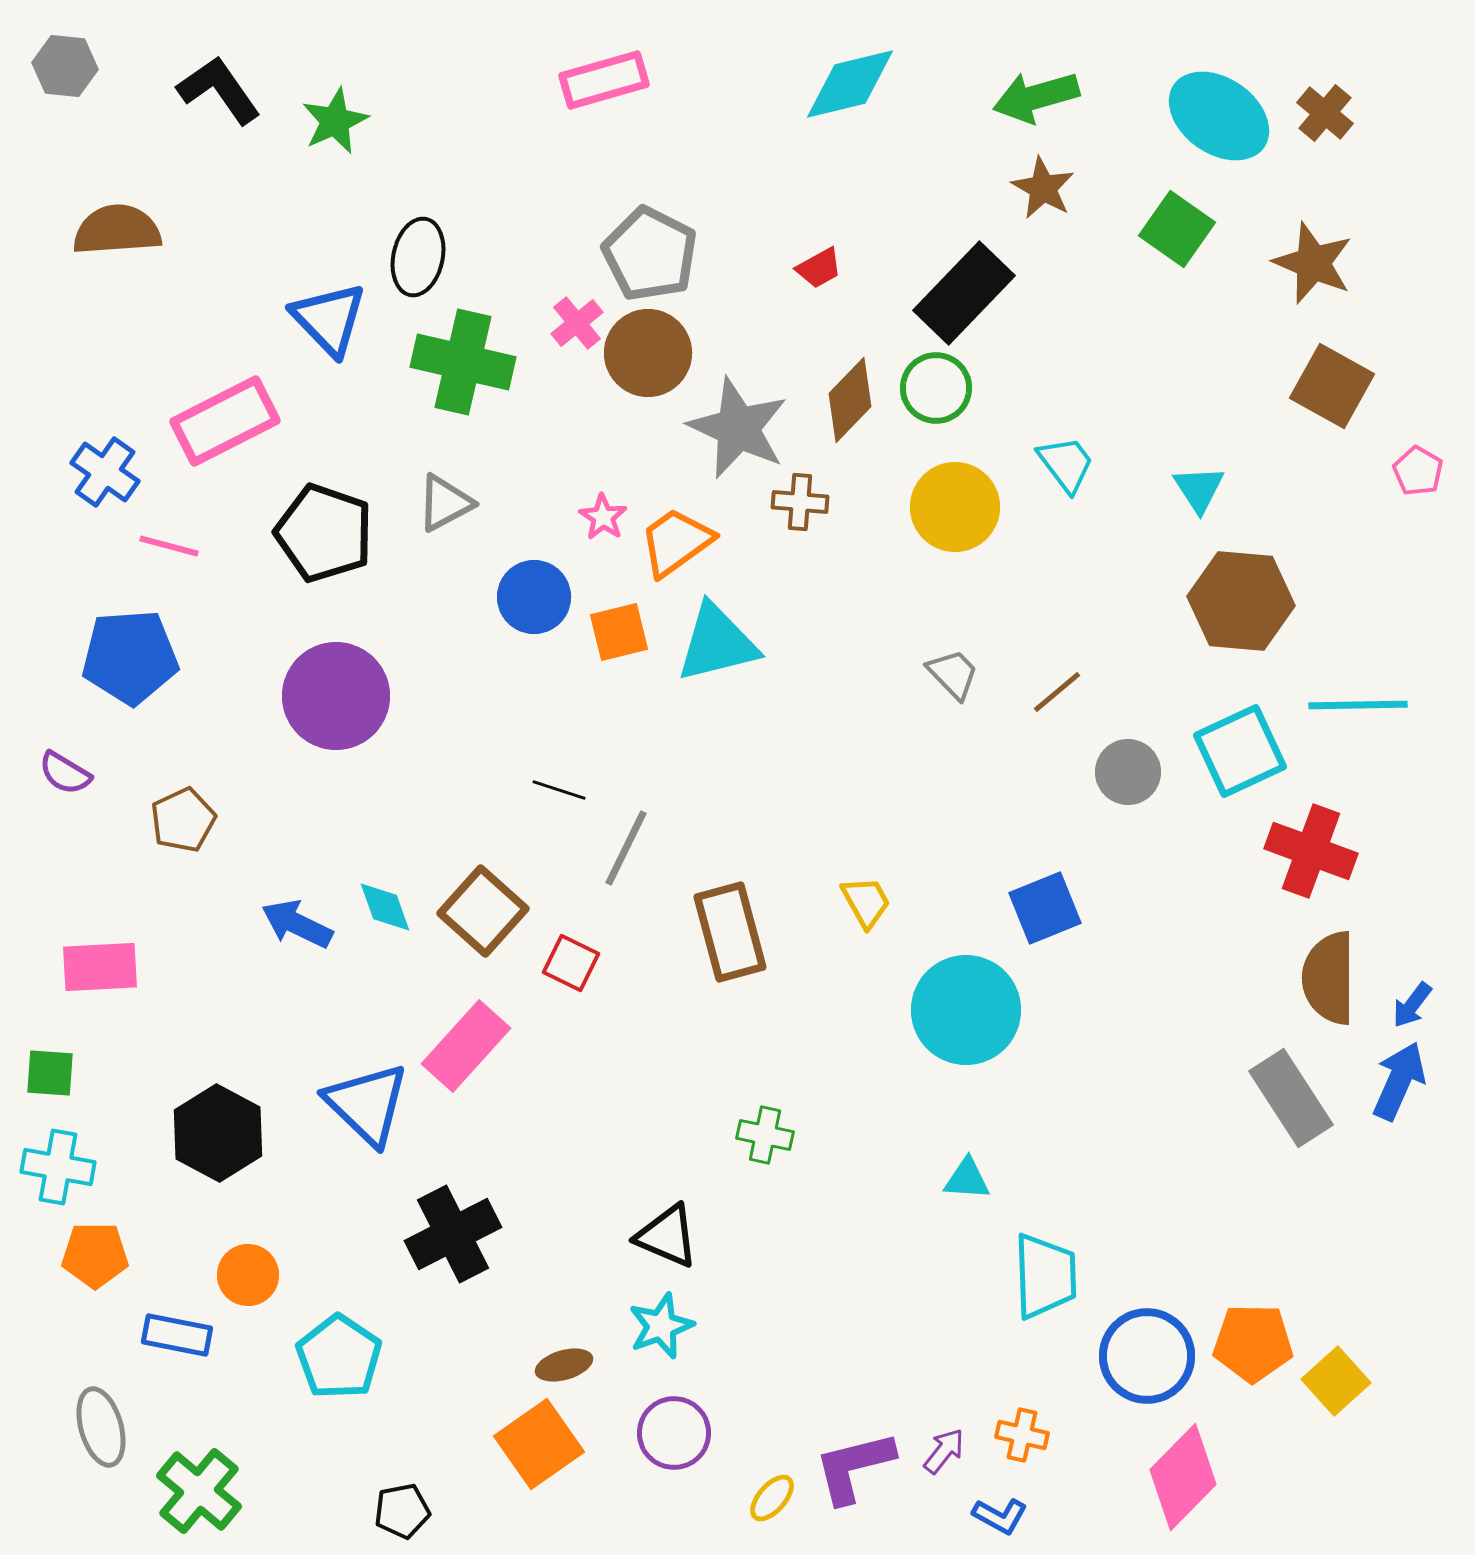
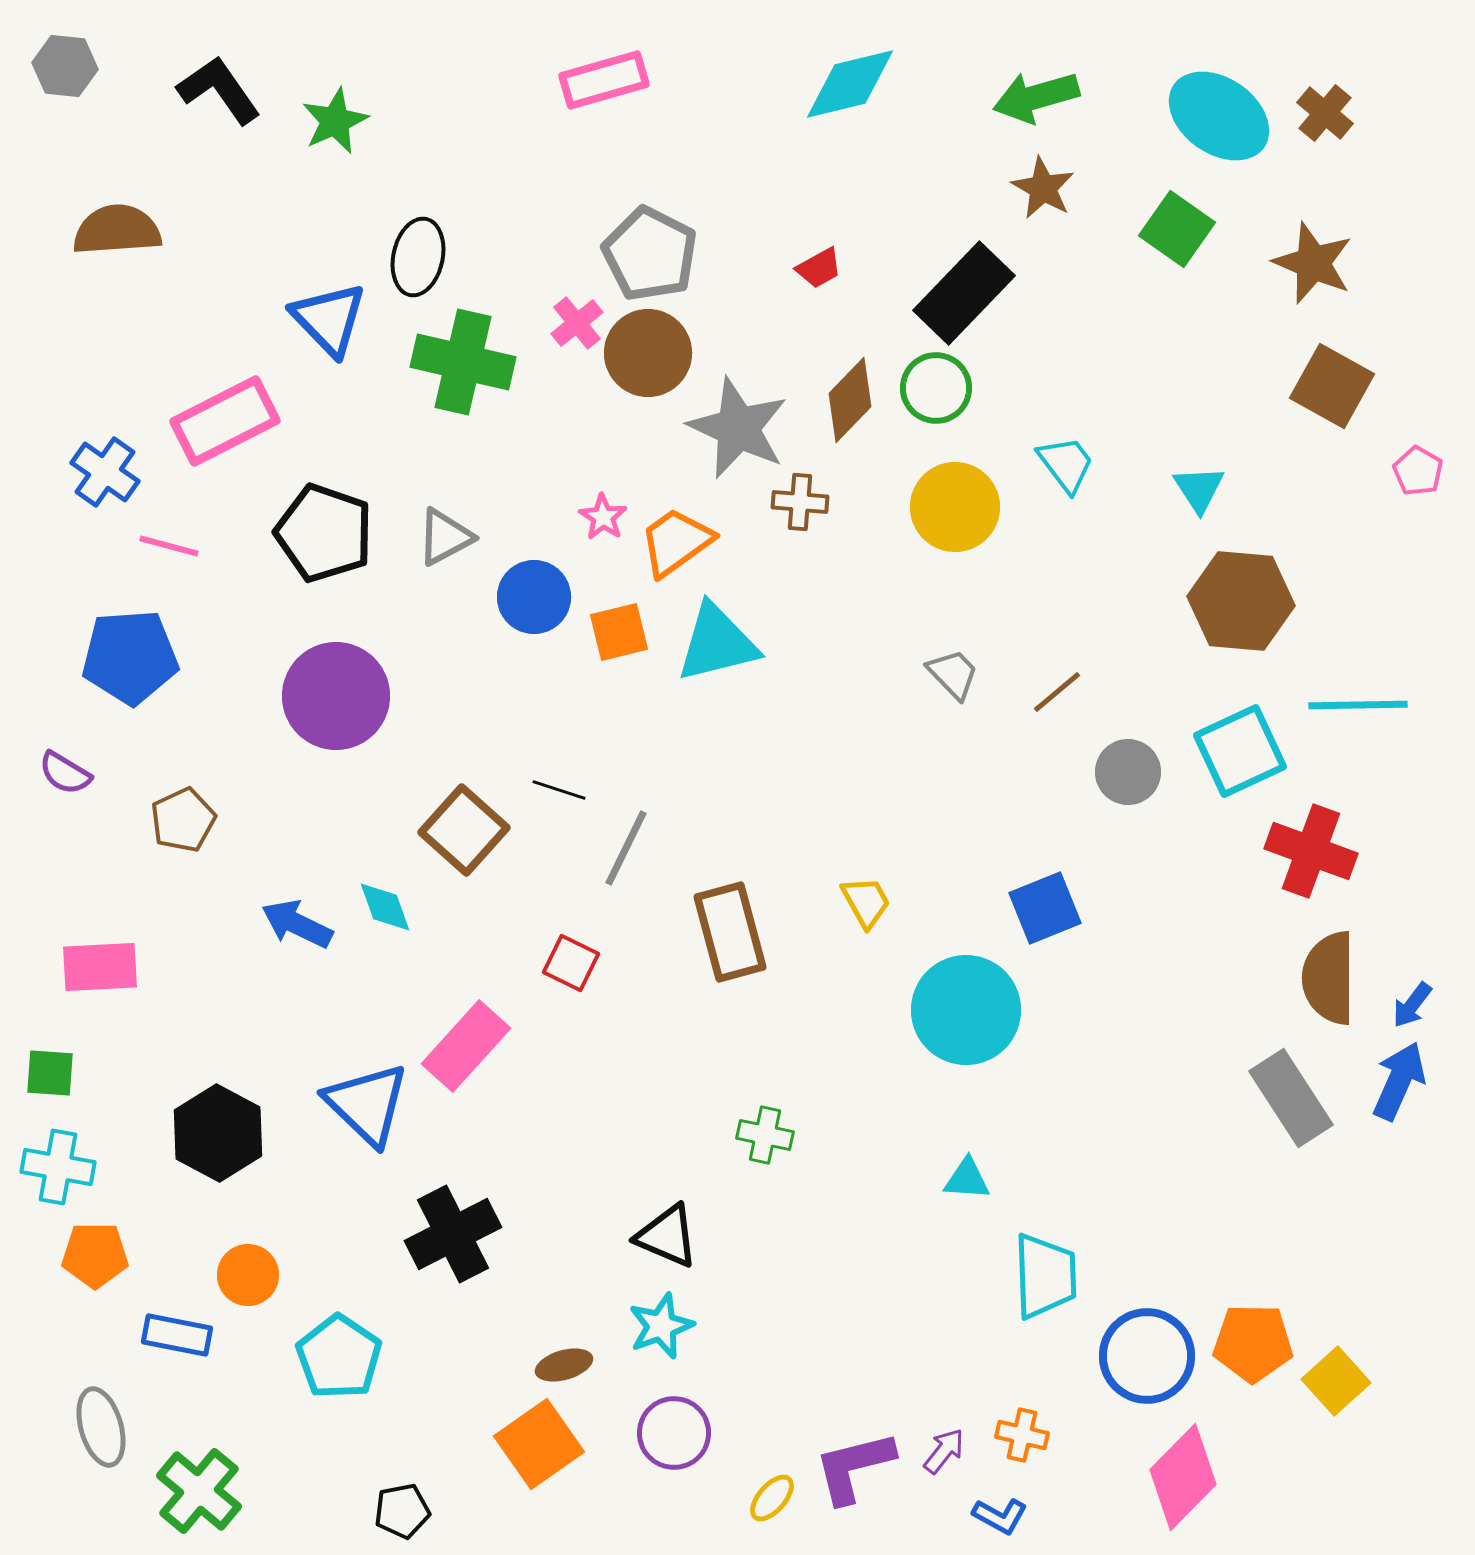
gray triangle at (445, 503): moved 34 px down
brown square at (483, 911): moved 19 px left, 81 px up
